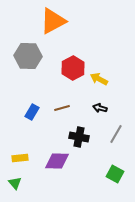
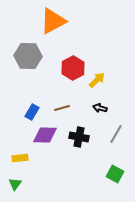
yellow arrow: moved 2 px left, 1 px down; rotated 108 degrees clockwise
purple diamond: moved 12 px left, 26 px up
green triangle: moved 1 px down; rotated 16 degrees clockwise
